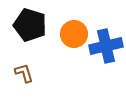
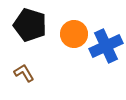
blue cross: rotated 12 degrees counterclockwise
brown L-shape: rotated 15 degrees counterclockwise
